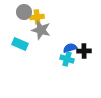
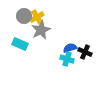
gray circle: moved 4 px down
yellow cross: rotated 24 degrees counterclockwise
gray star: rotated 30 degrees clockwise
black cross: moved 1 px right, 1 px down; rotated 24 degrees clockwise
